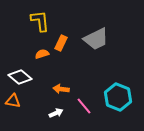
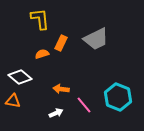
yellow L-shape: moved 2 px up
pink line: moved 1 px up
